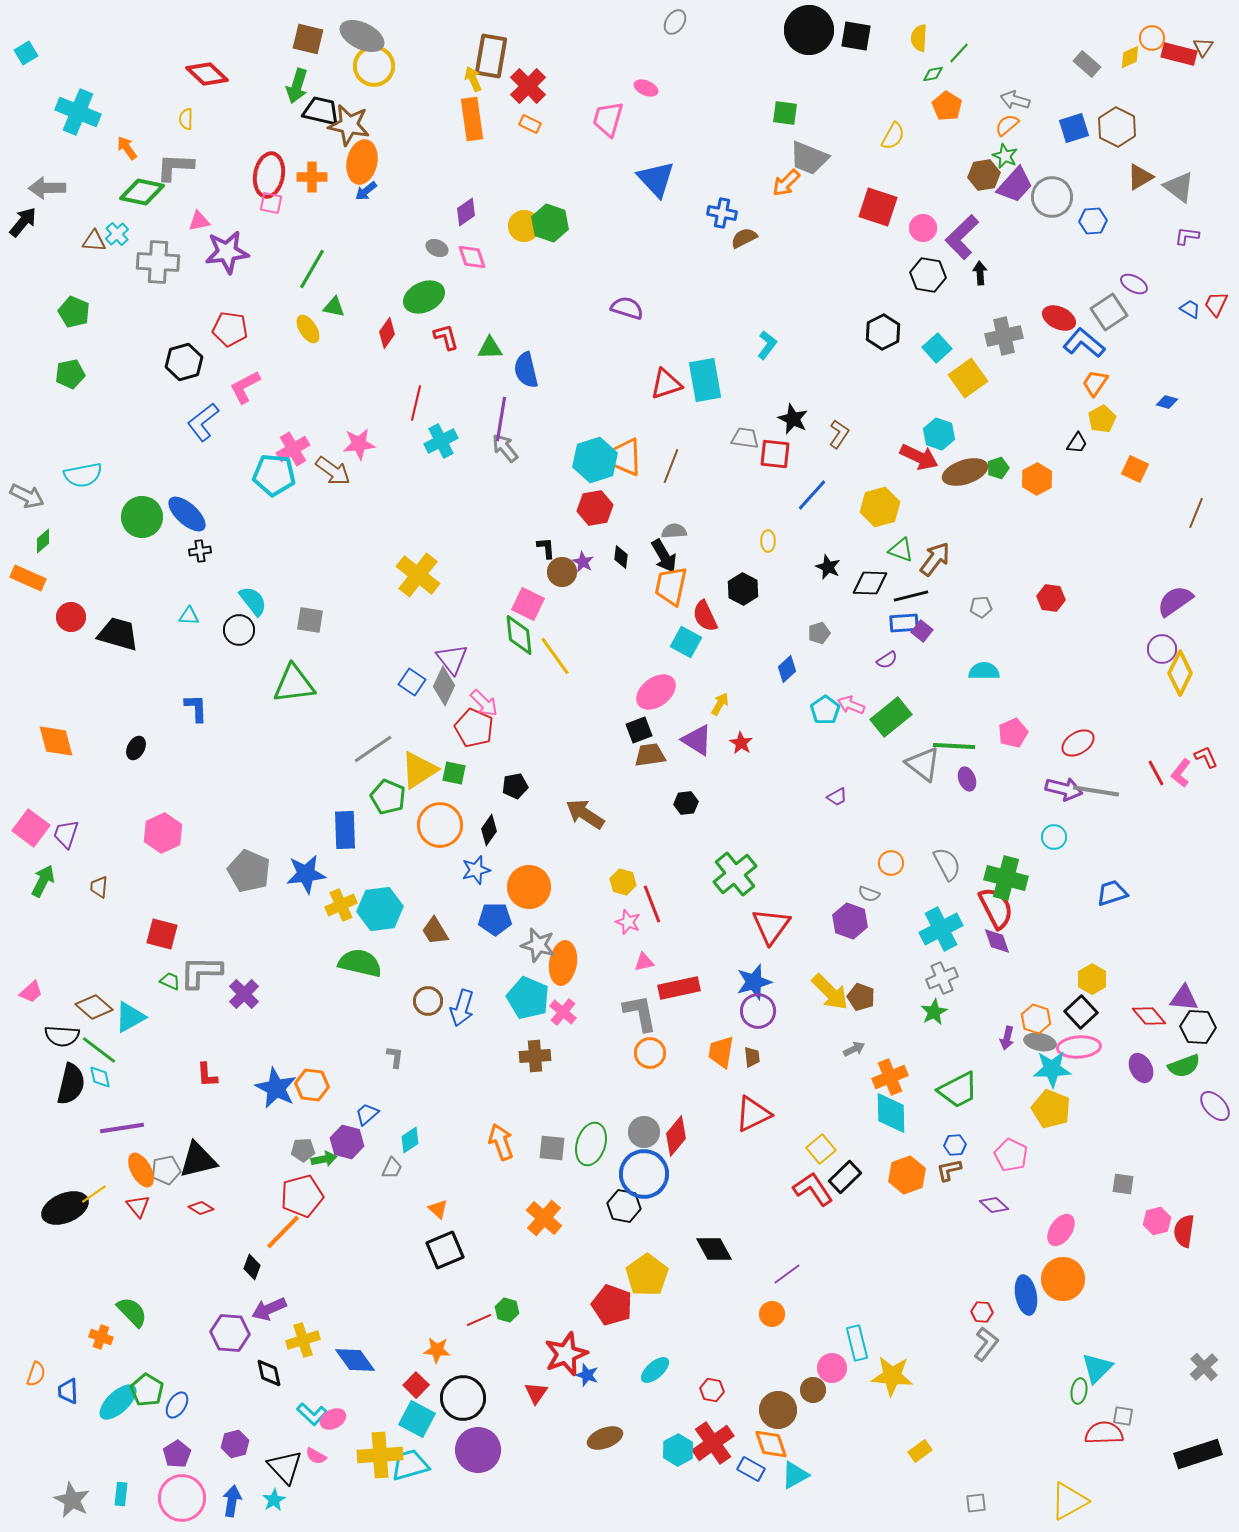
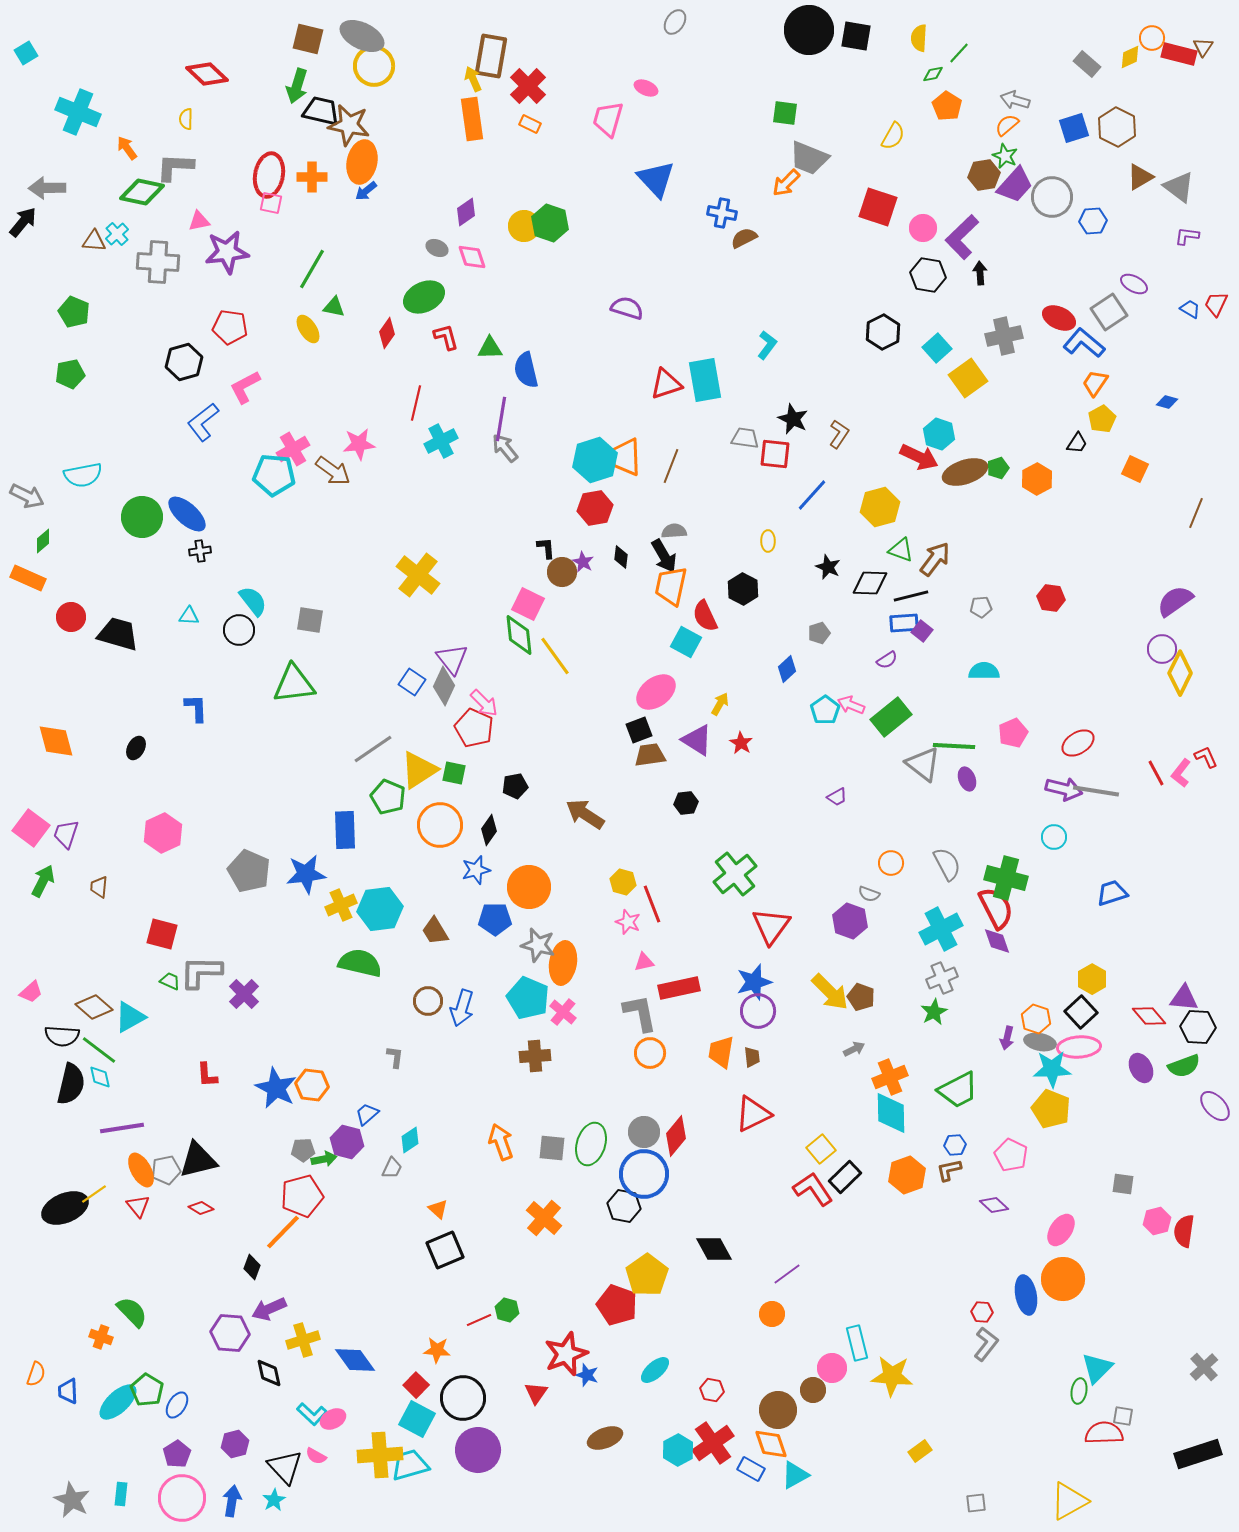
red pentagon at (230, 329): moved 2 px up
red pentagon at (612, 1305): moved 5 px right
